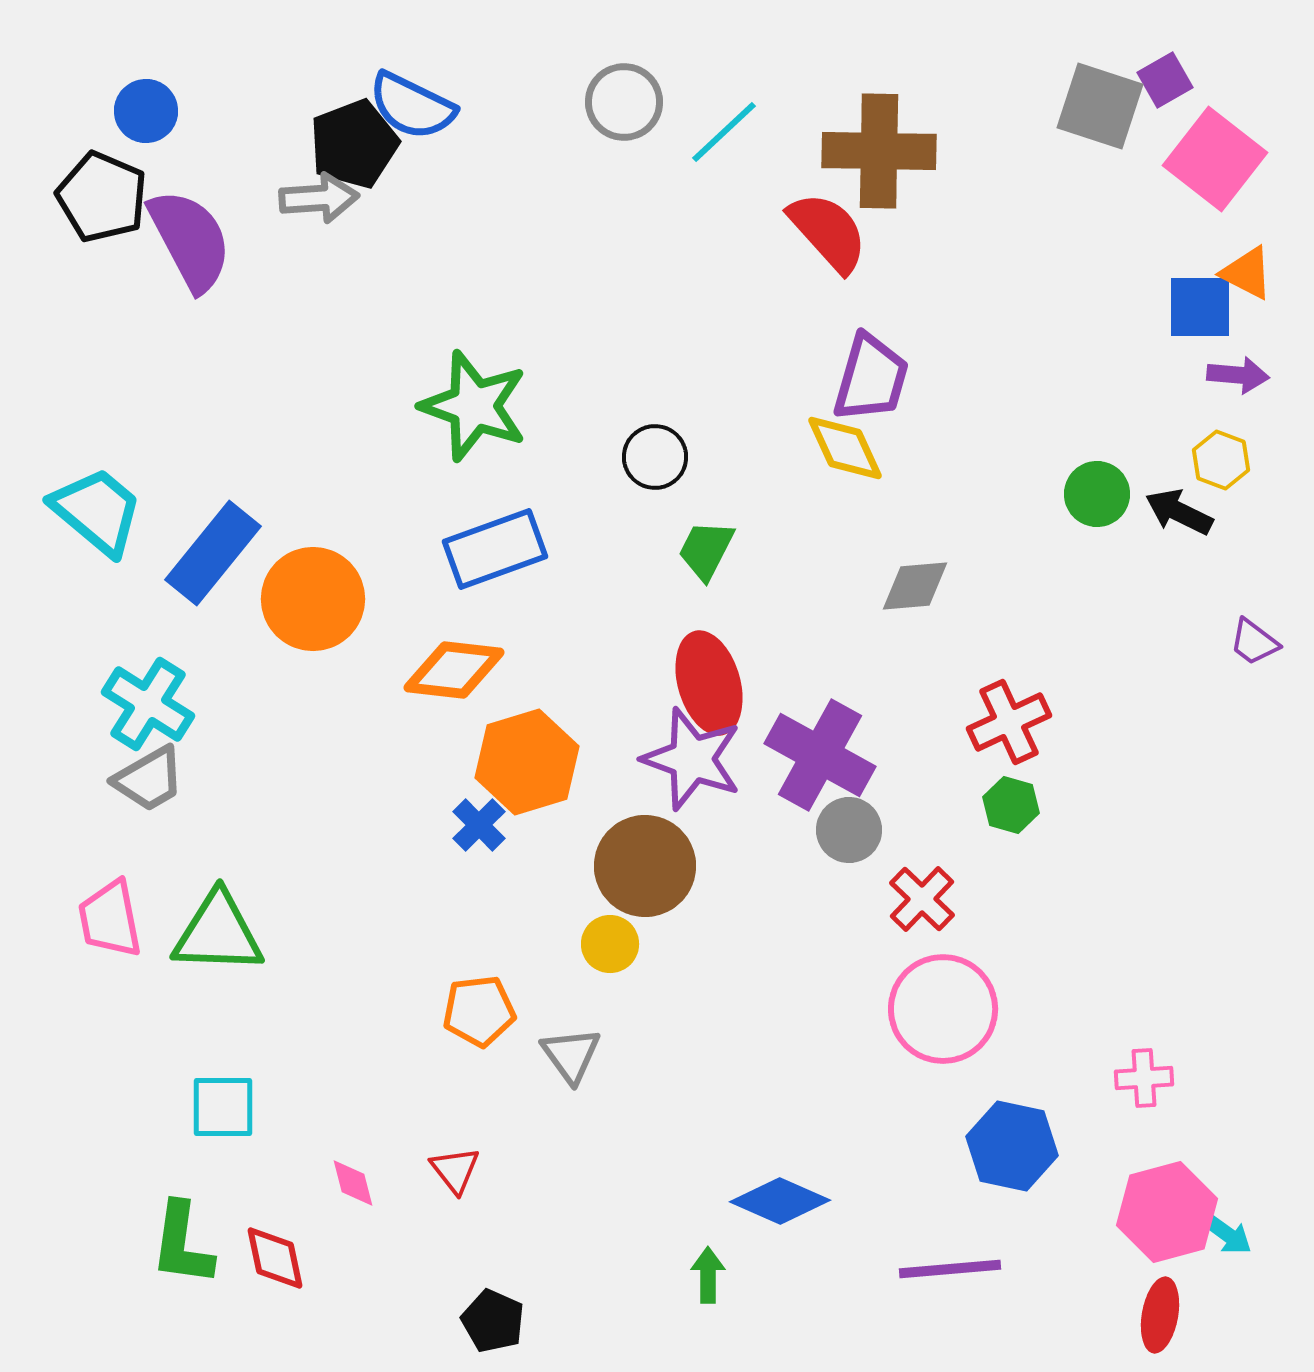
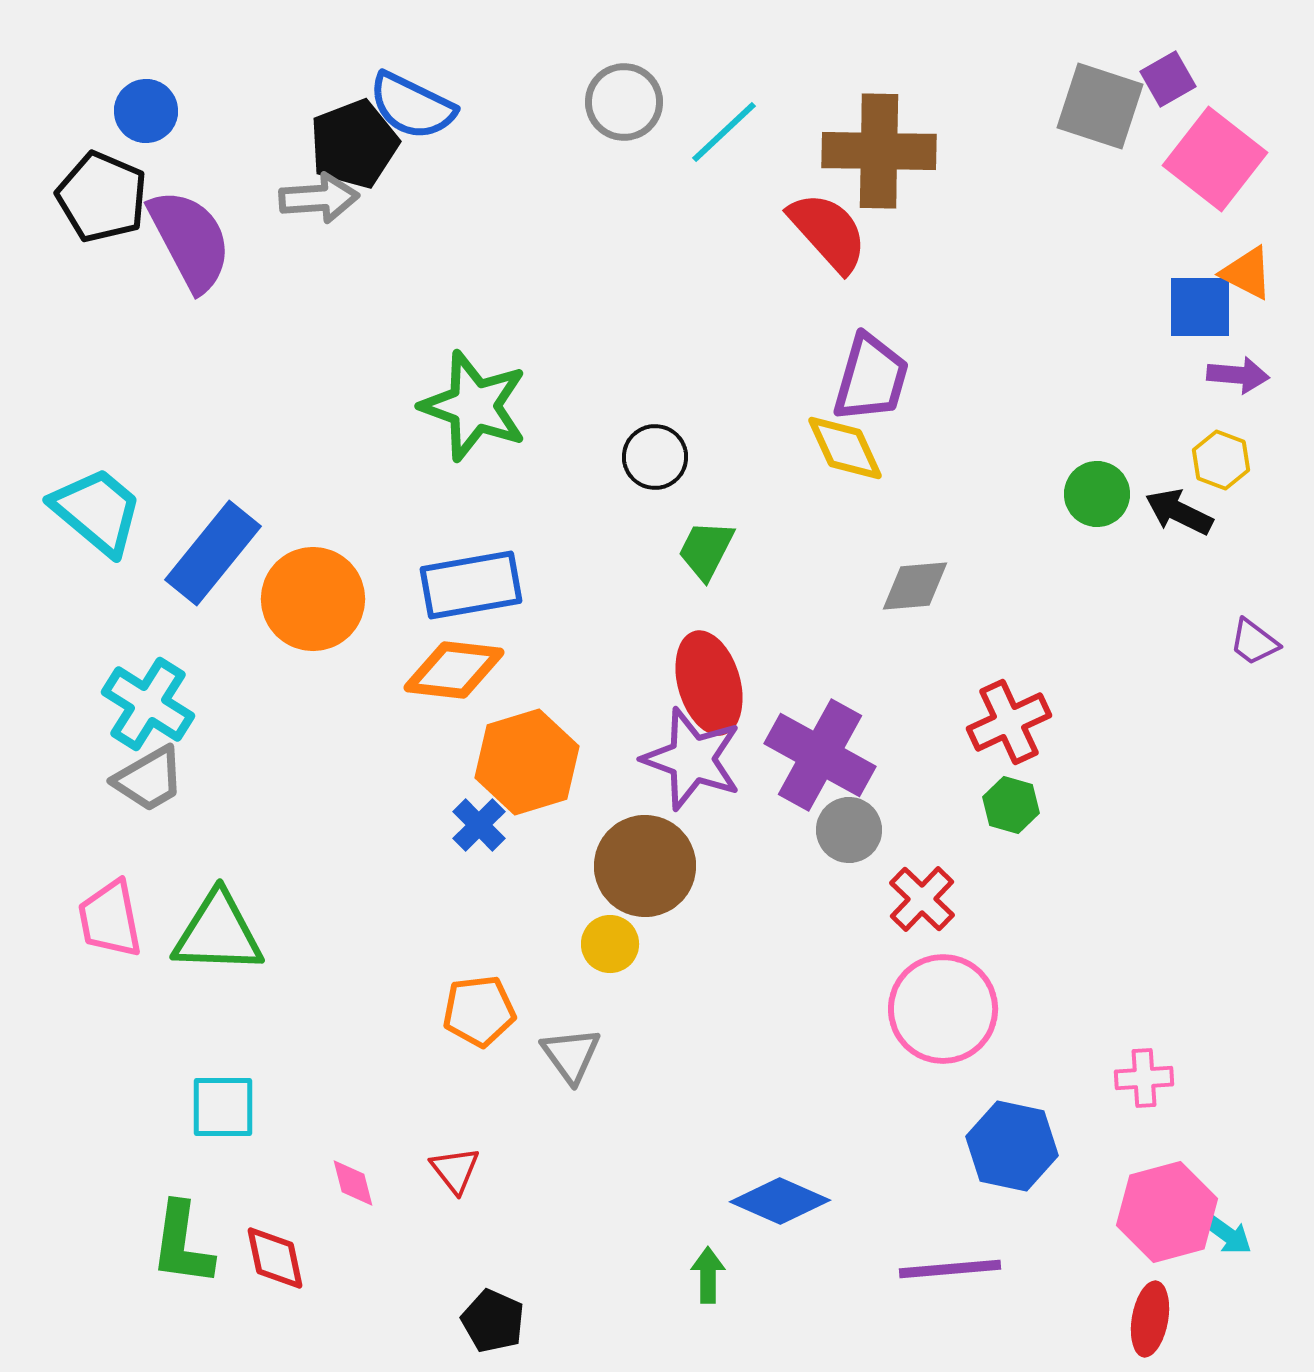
purple square at (1165, 80): moved 3 px right, 1 px up
blue rectangle at (495, 549): moved 24 px left, 36 px down; rotated 10 degrees clockwise
red ellipse at (1160, 1315): moved 10 px left, 4 px down
